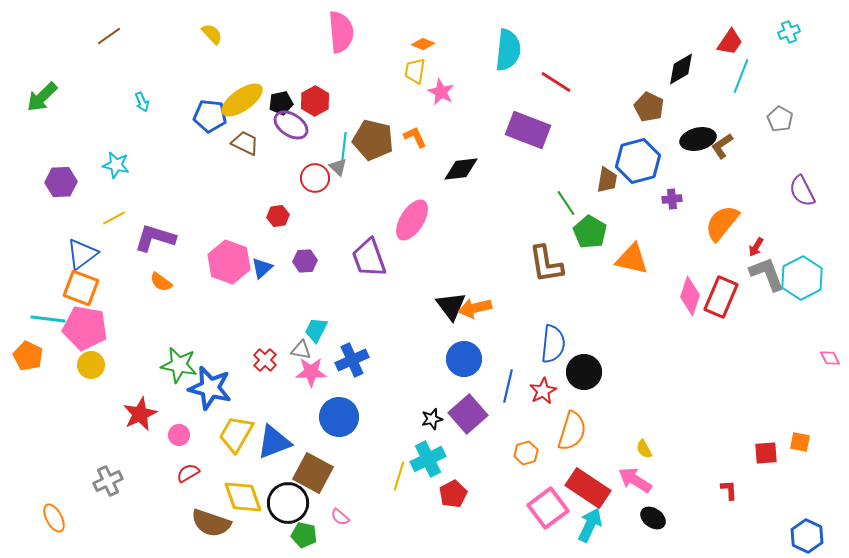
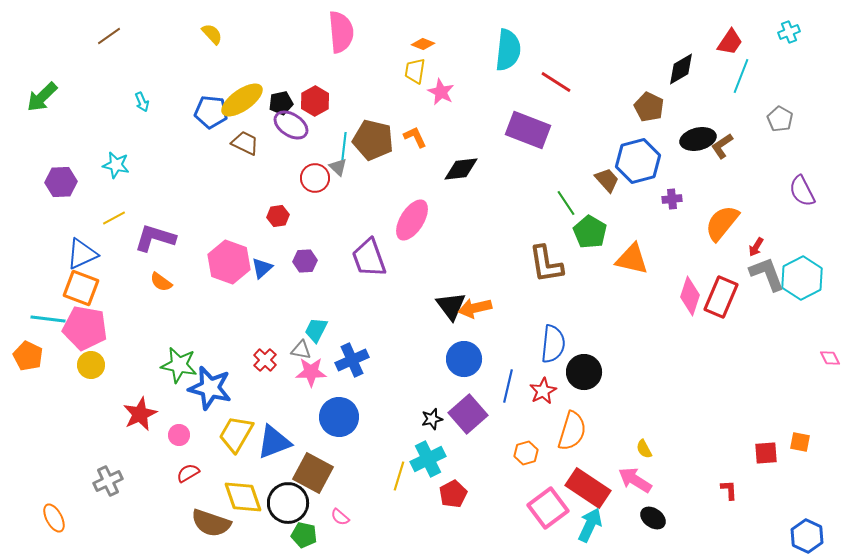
blue pentagon at (210, 116): moved 1 px right, 4 px up
brown trapezoid at (607, 180): rotated 52 degrees counterclockwise
blue triangle at (82, 254): rotated 12 degrees clockwise
